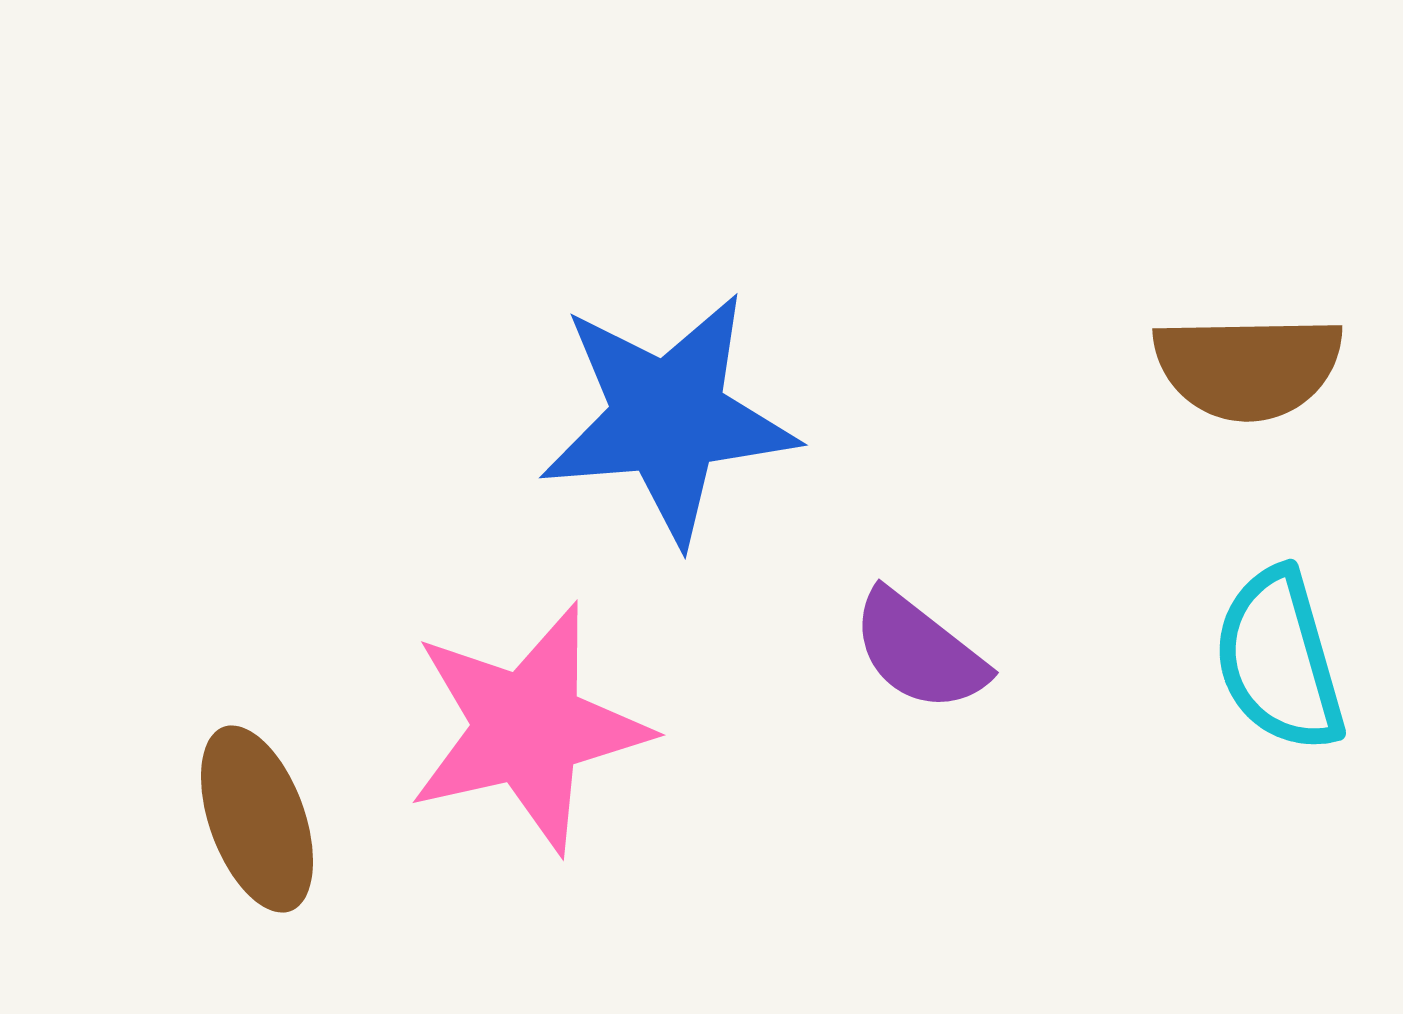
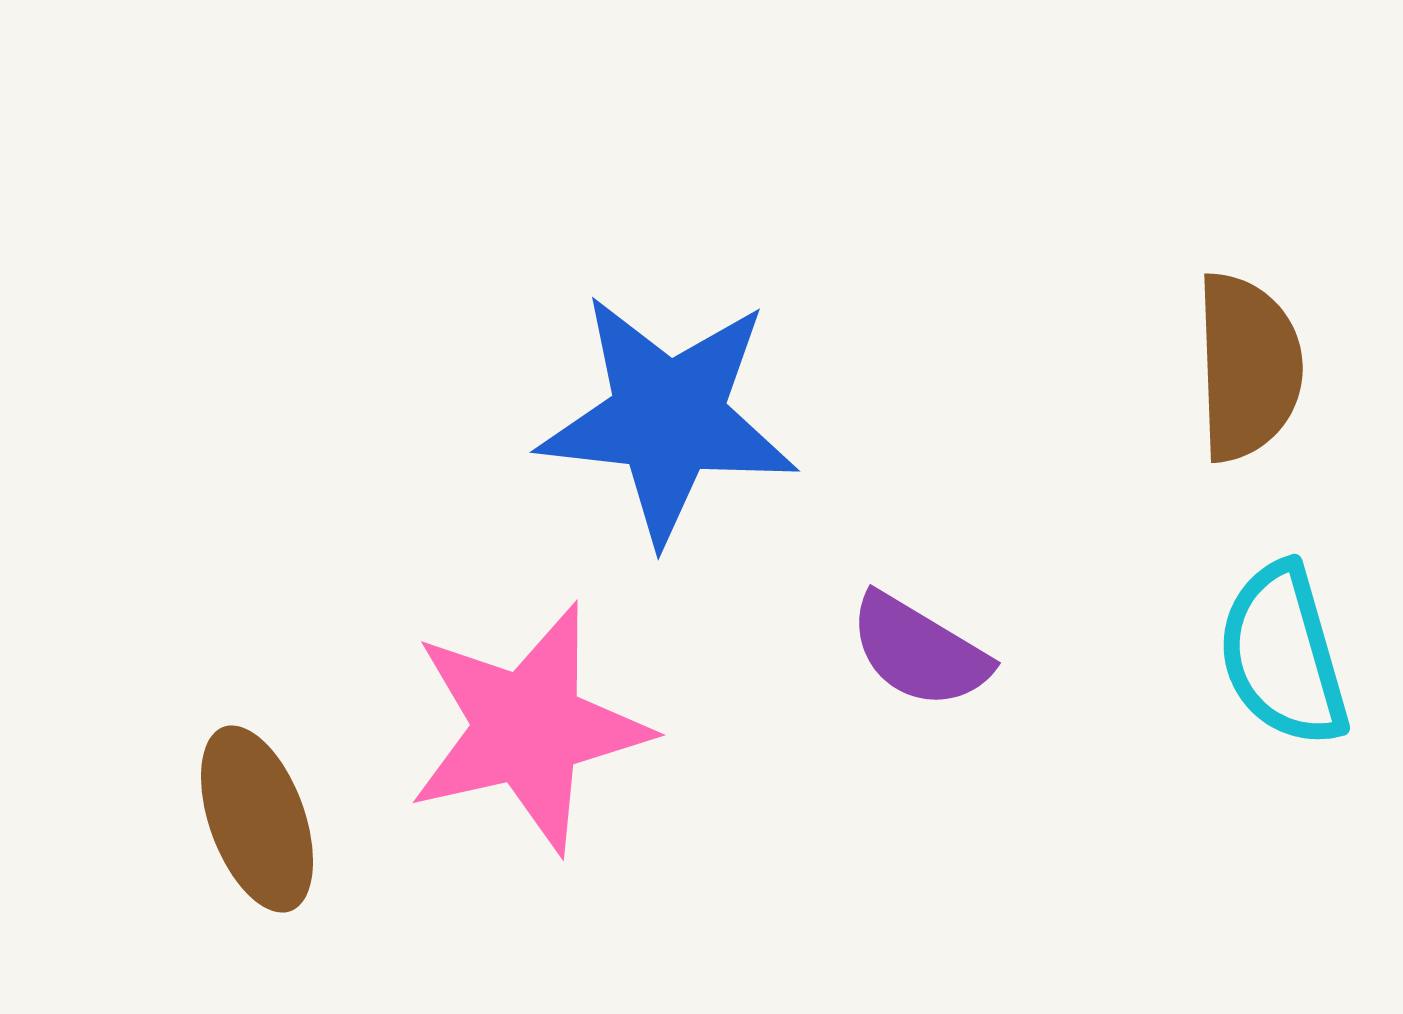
brown semicircle: rotated 91 degrees counterclockwise
blue star: rotated 11 degrees clockwise
purple semicircle: rotated 7 degrees counterclockwise
cyan semicircle: moved 4 px right, 5 px up
